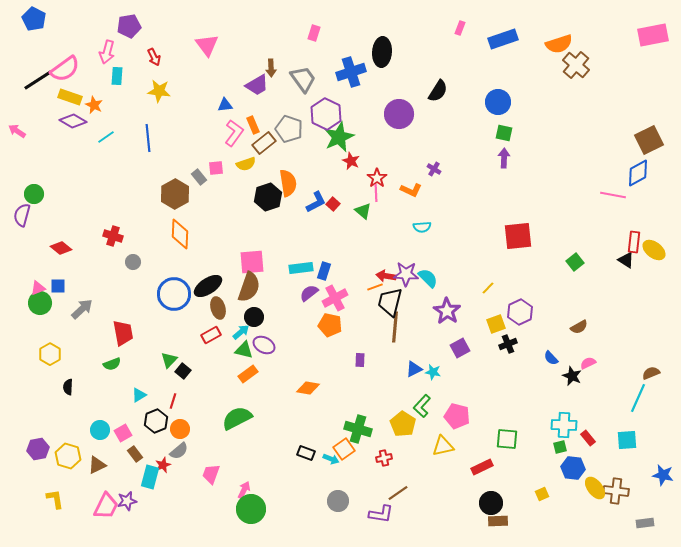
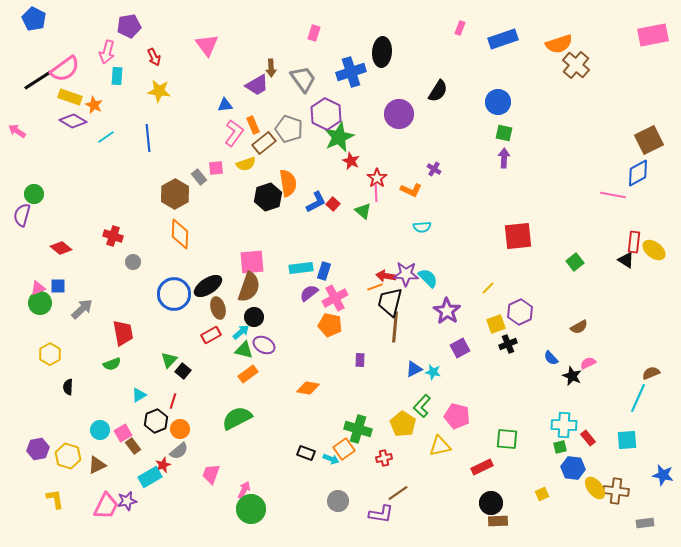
yellow triangle at (443, 446): moved 3 px left
brown rectangle at (135, 454): moved 2 px left, 8 px up
cyan rectangle at (150, 477): rotated 45 degrees clockwise
